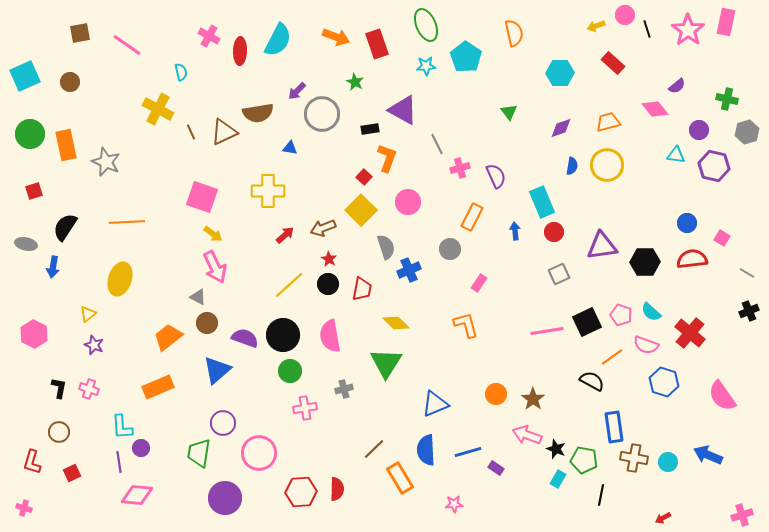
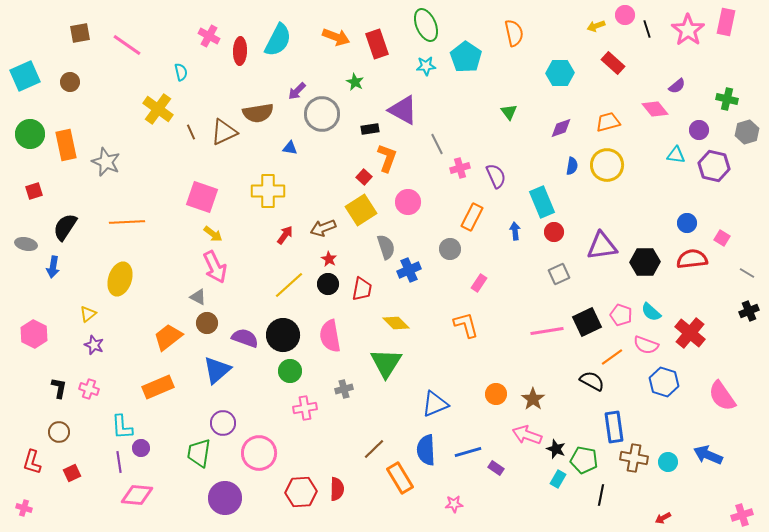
yellow cross at (158, 109): rotated 8 degrees clockwise
yellow square at (361, 210): rotated 12 degrees clockwise
red arrow at (285, 235): rotated 12 degrees counterclockwise
